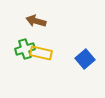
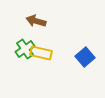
green cross: rotated 18 degrees counterclockwise
blue square: moved 2 px up
